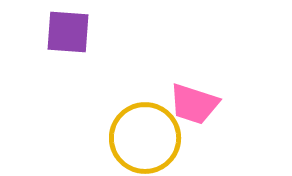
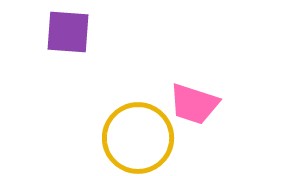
yellow circle: moved 7 px left
